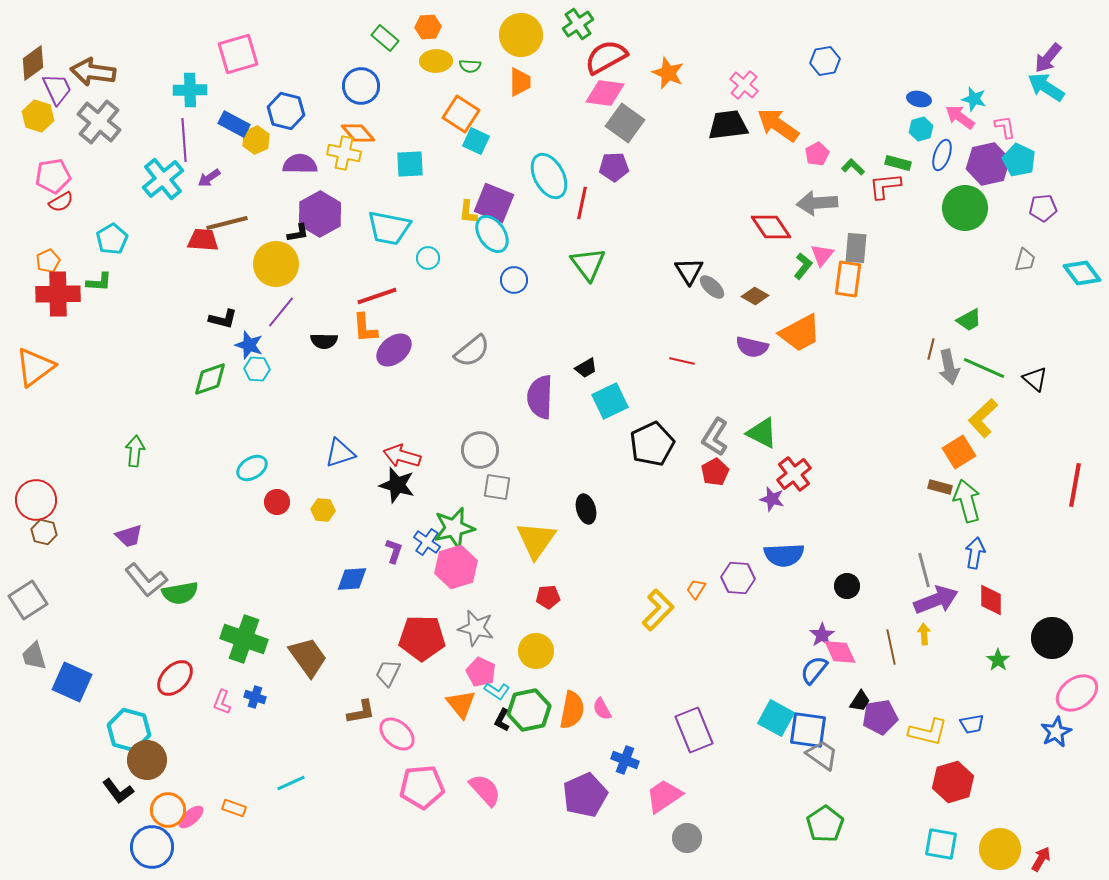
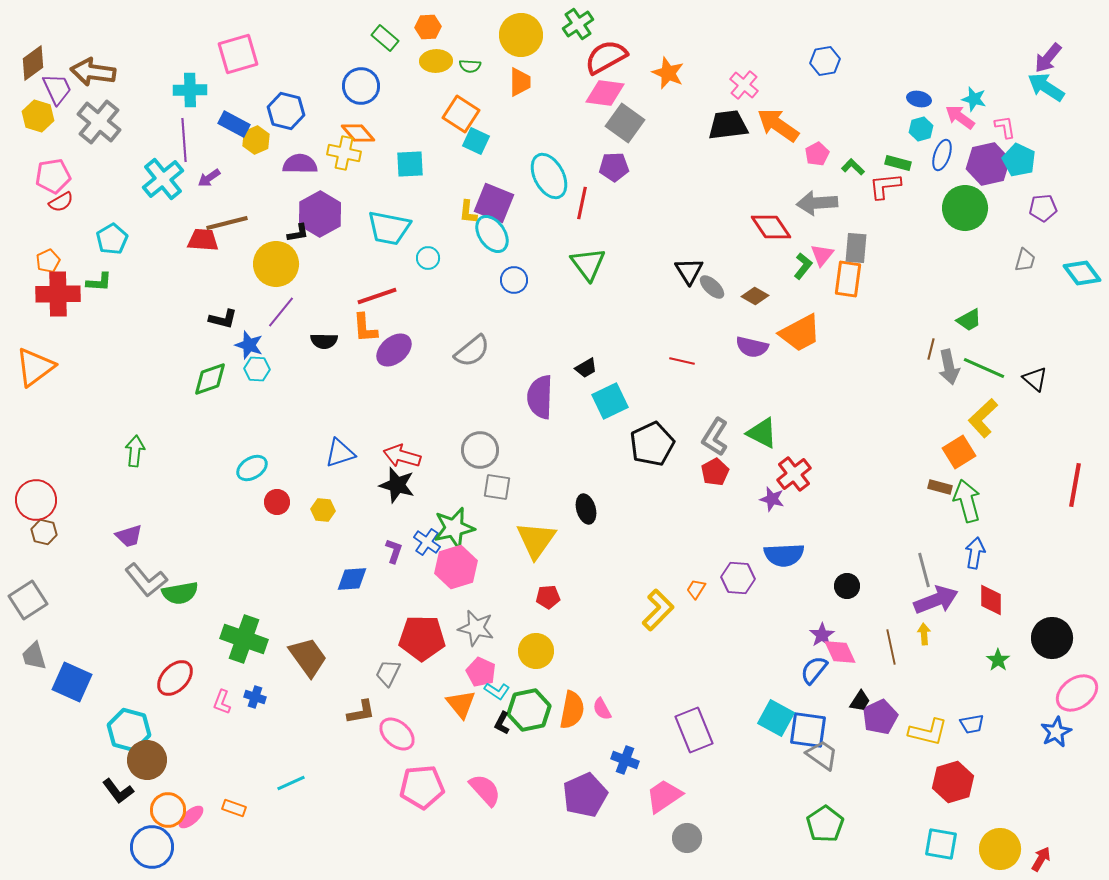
purple pentagon at (880, 717): rotated 16 degrees counterclockwise
black L-shape at (502, 720): moved 3 px down
